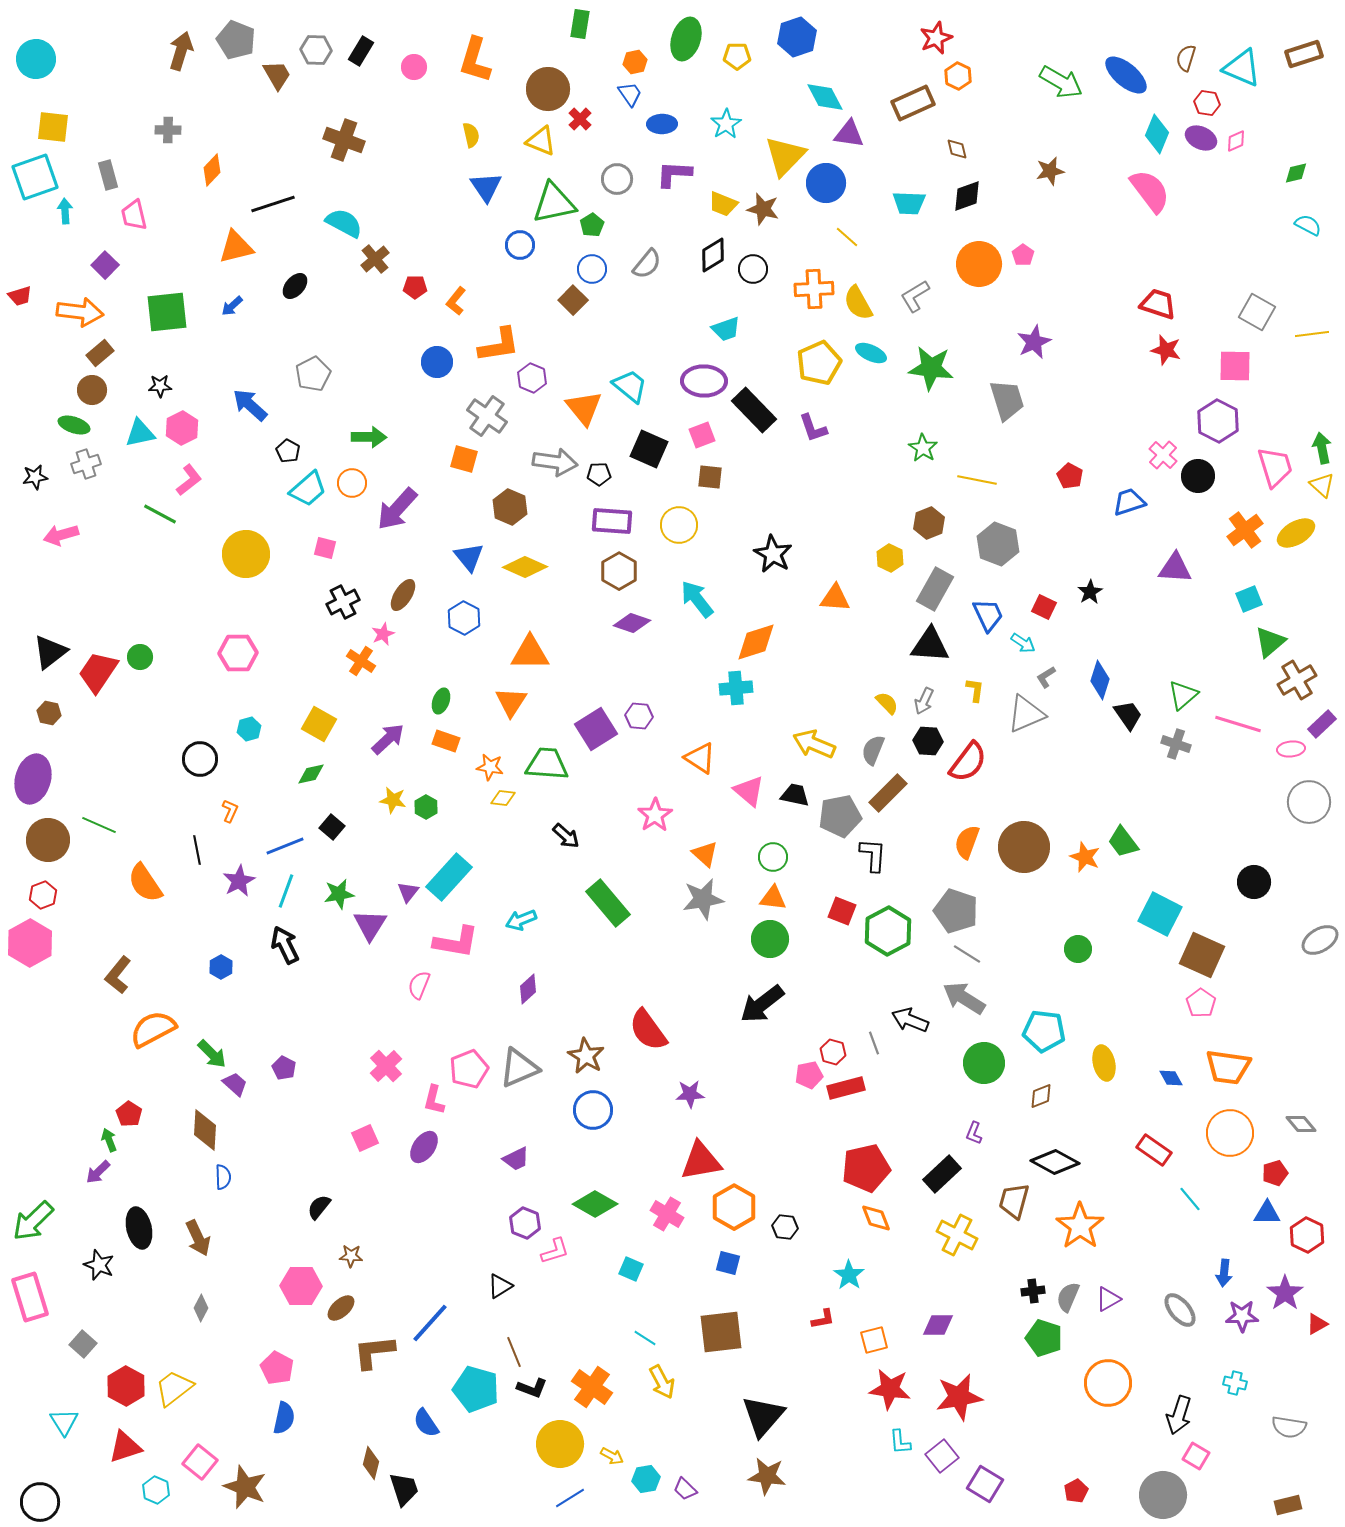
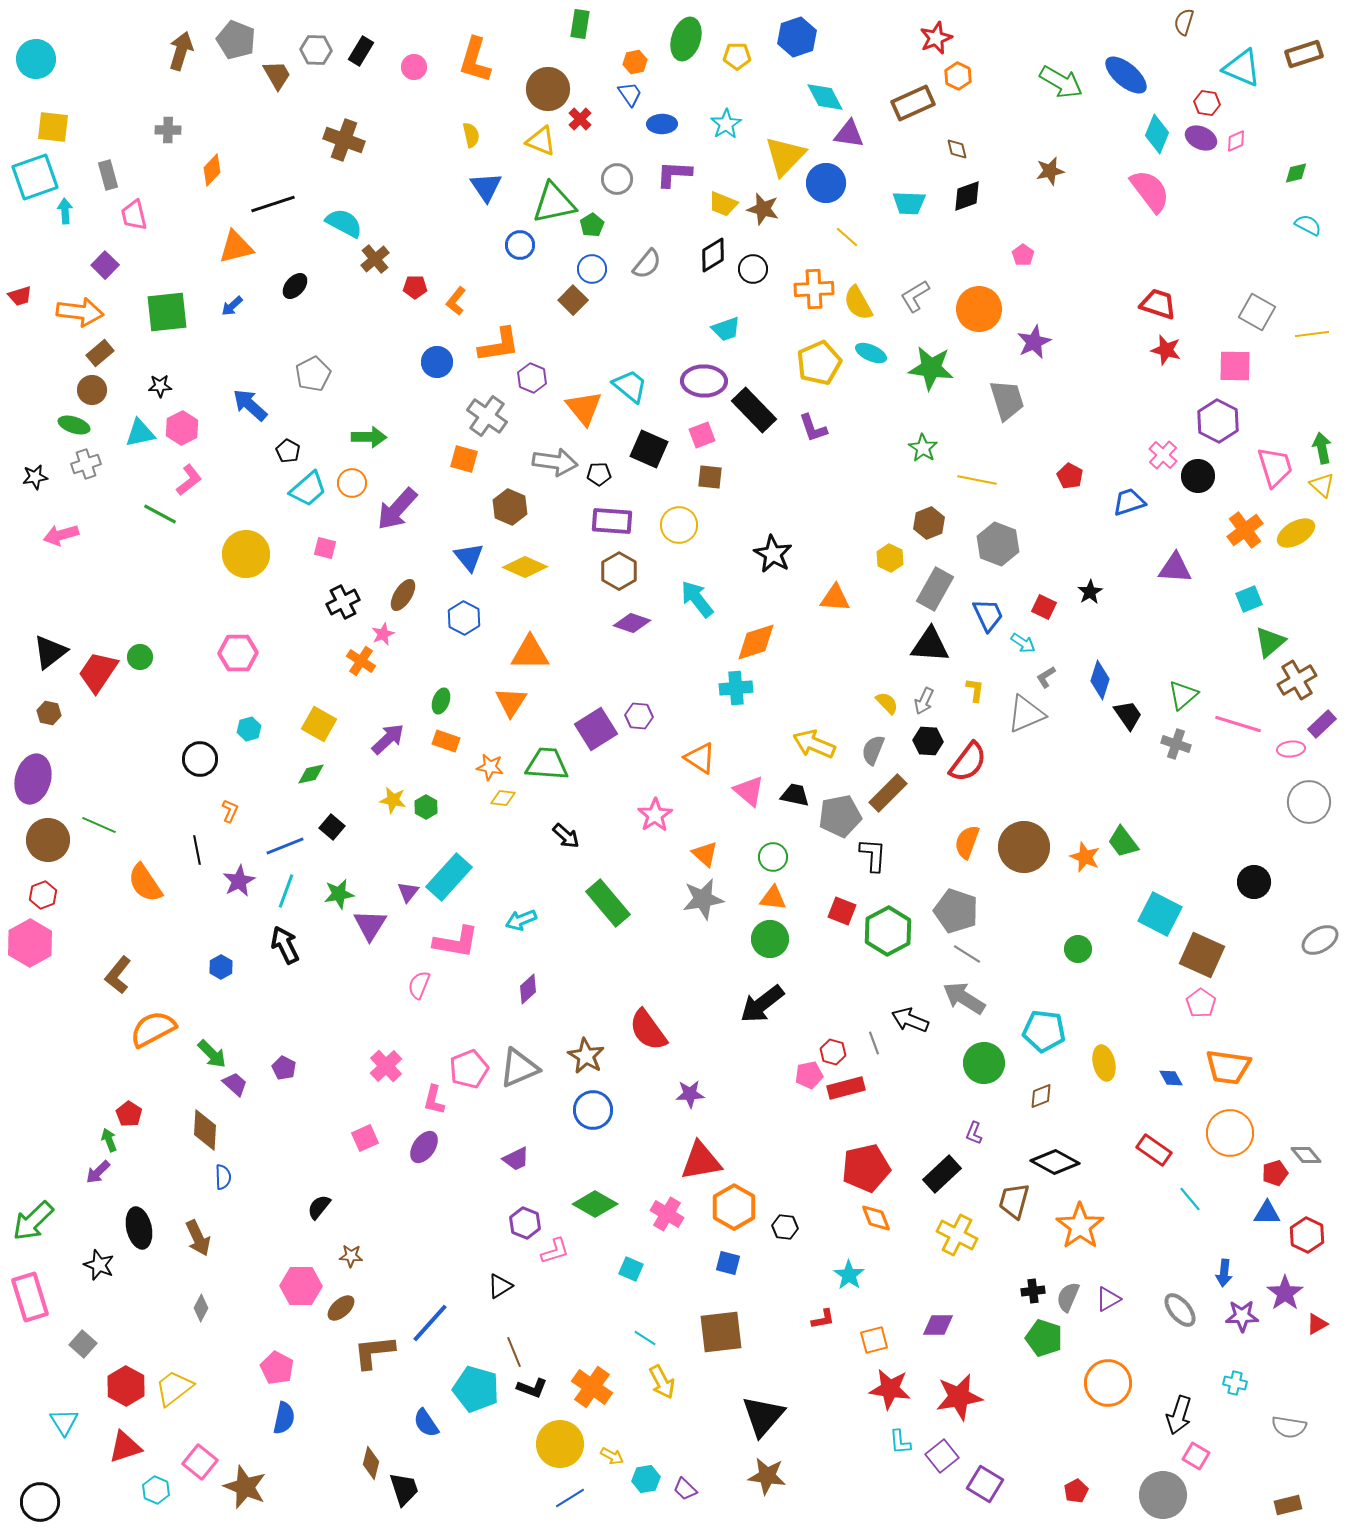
brown semicircle at (1186, 58): moved 2 px left, 36 px up
orange circle at (979, 264): moved 45 px down
gray diamond at (1301, 1124): moved 5 px right, 31 px down
